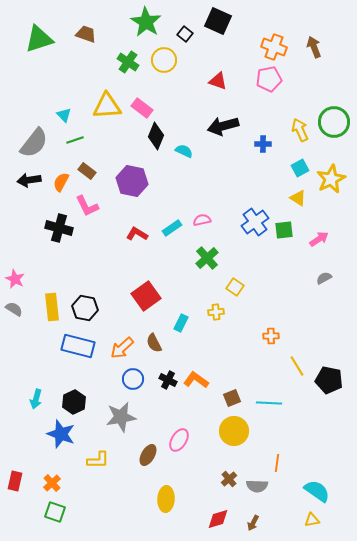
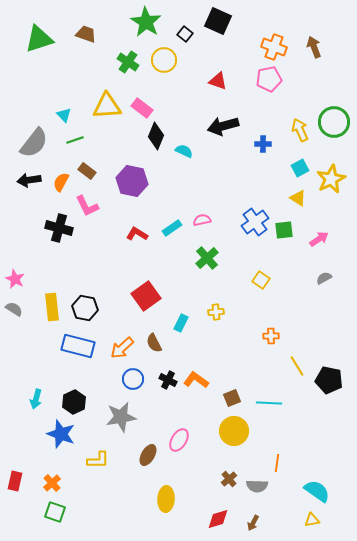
yellow square at (235, 287): moved 26 px right, 7 px up
